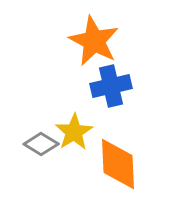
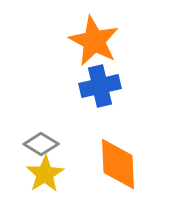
blue cross: moved 11 px left
yellow star: moved 29 px left, 42 px down
